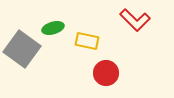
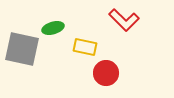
red L-shape: moved 11 px left
yellow rectangle: moved 2 px left, 6 px down
gray square: rotated 24 degrees counterclockwise
